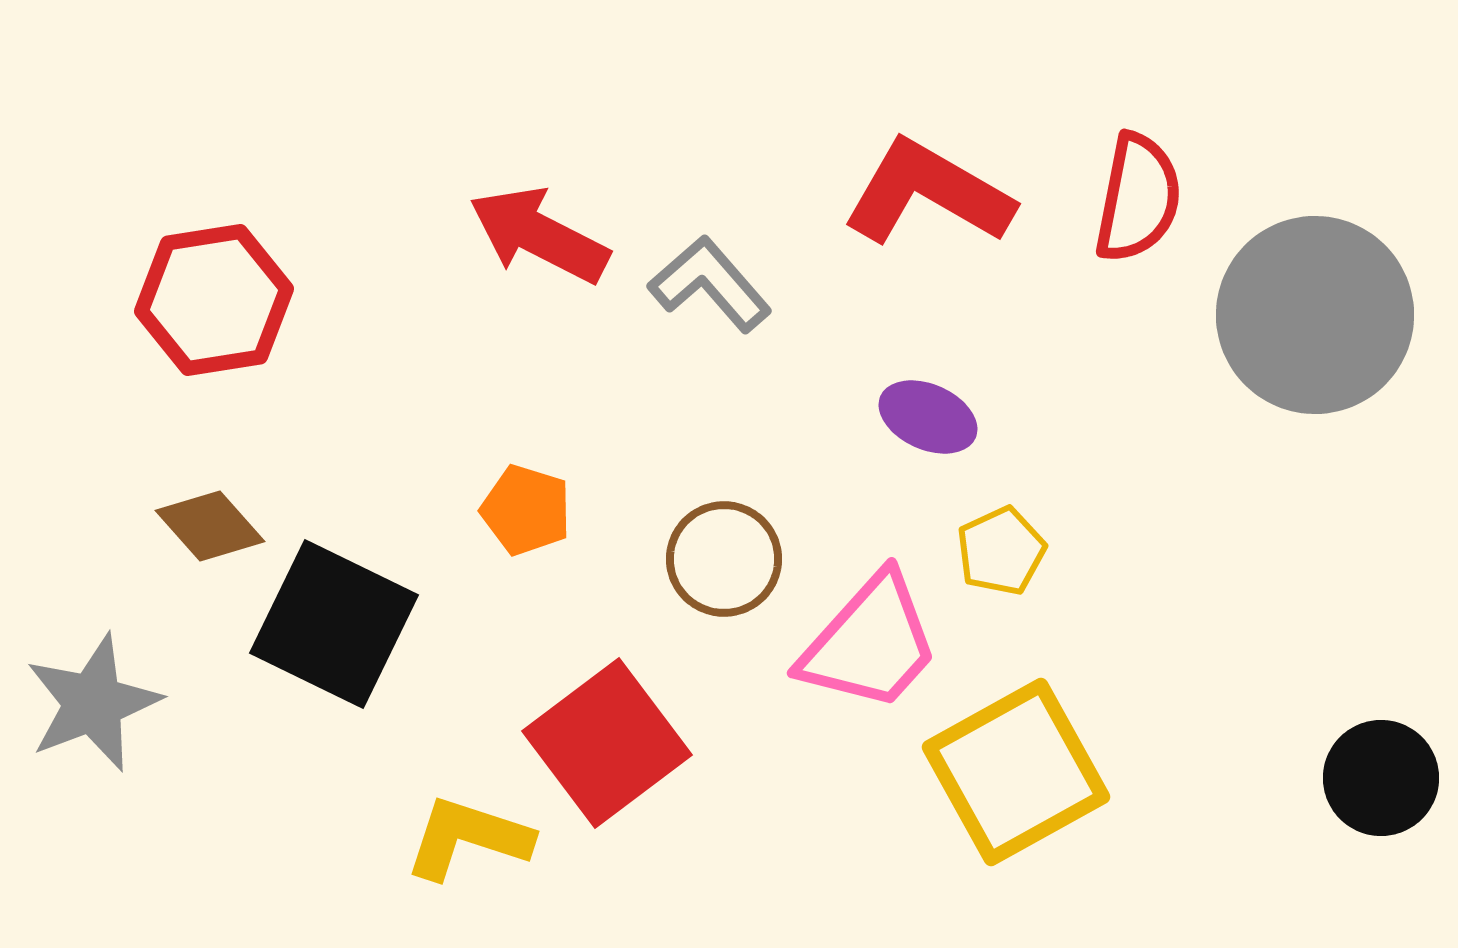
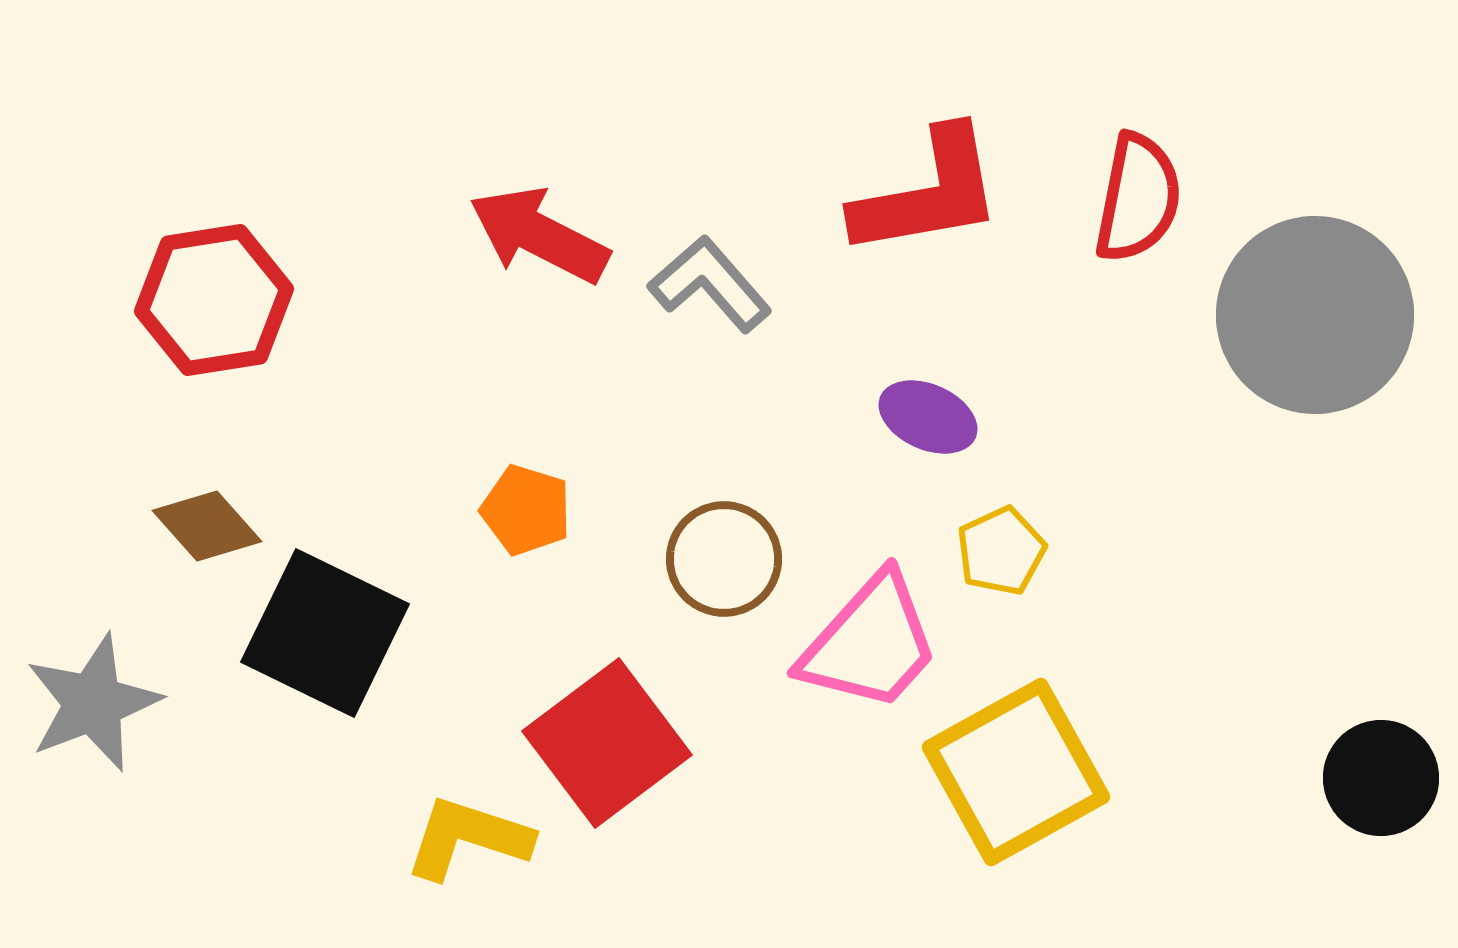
red L-shape: rotated 140 degrees clockwise
brown diamond: moved 3 px left
black square: moved 9 px left, 9 px down
